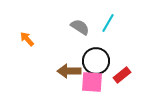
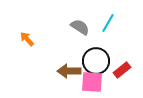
red rectangle: moved 5 px up
